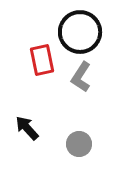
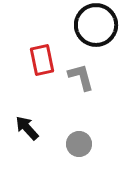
black circle: moved 16 px right, 7 px up
gray L-shape: rotated 132 degrees clockwise
